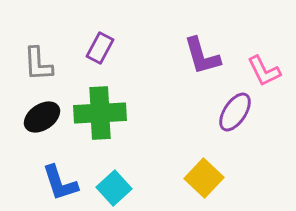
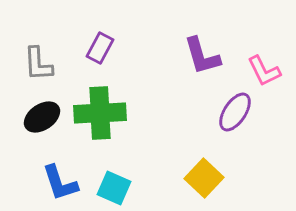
cyan square: rotated 24 degrees counterclockwise
